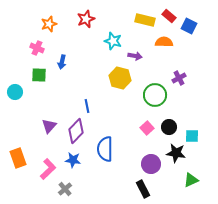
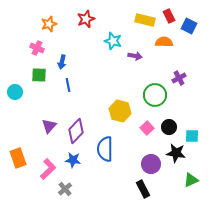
red rectangle: rotated 24 degrees clockwise
yellow hexagon: moved 33 px down
blue line: moved 19 px left, 21 px up
